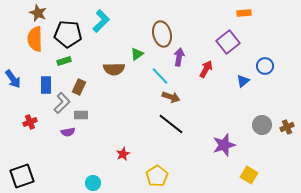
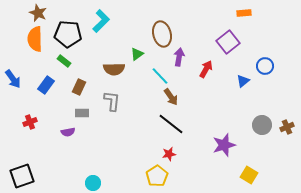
green rectangle: rotated 56 degrees clockwise
blue rectangle: rotated 36 degrees clockwise
brown arrow: rotated 36 degrees clockwise
gray L-shape: moved 50 px right, 2 px up; rotated 40 degrees counterclockwise
gray rectangle: moved 1 px right, 2 px up
red star: moved 46 px right; rotated 16 degrees clockwise
